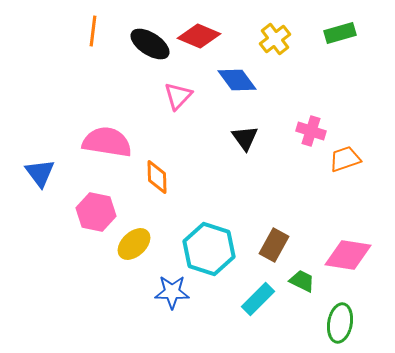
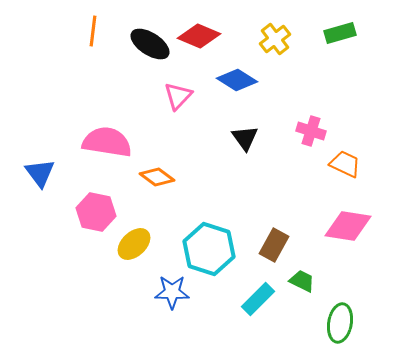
blue diamond: rotated 21 degrees counterclockwise
orange trapezoid: moved 5 px down; rotated 44 degrees clockwise
orange diamond: rotated 52 degrees counterclockwise
pink diamond: moved 29 px up
